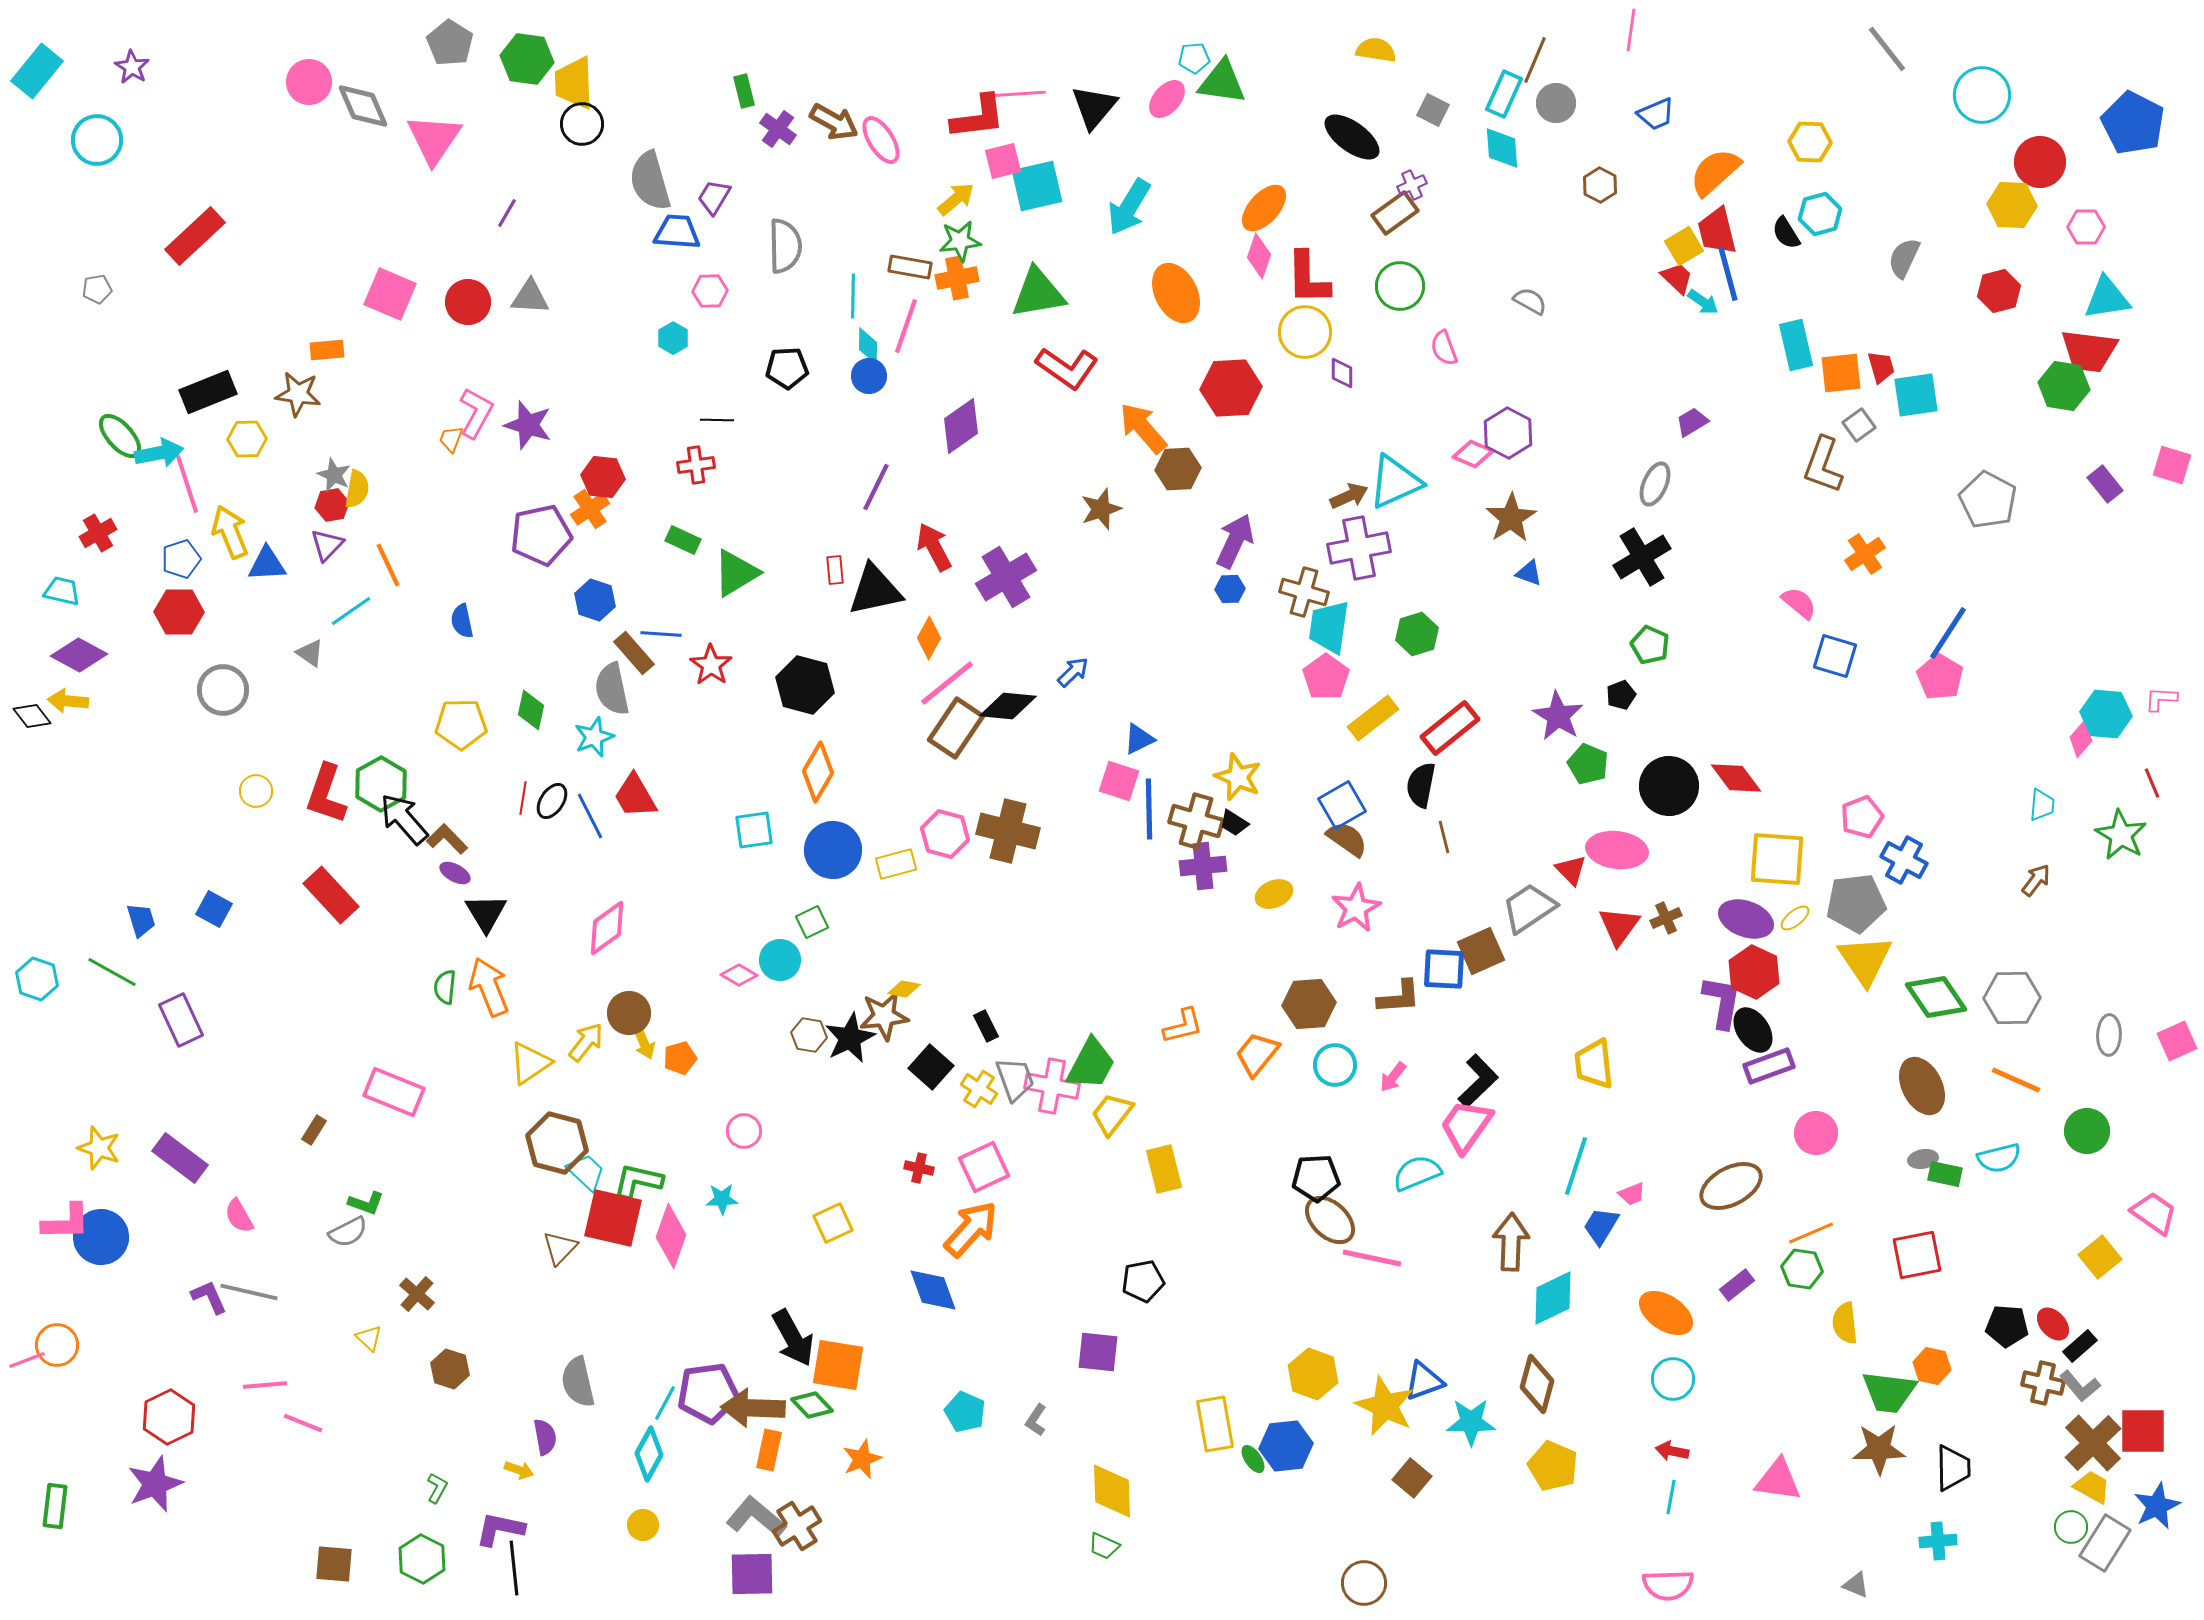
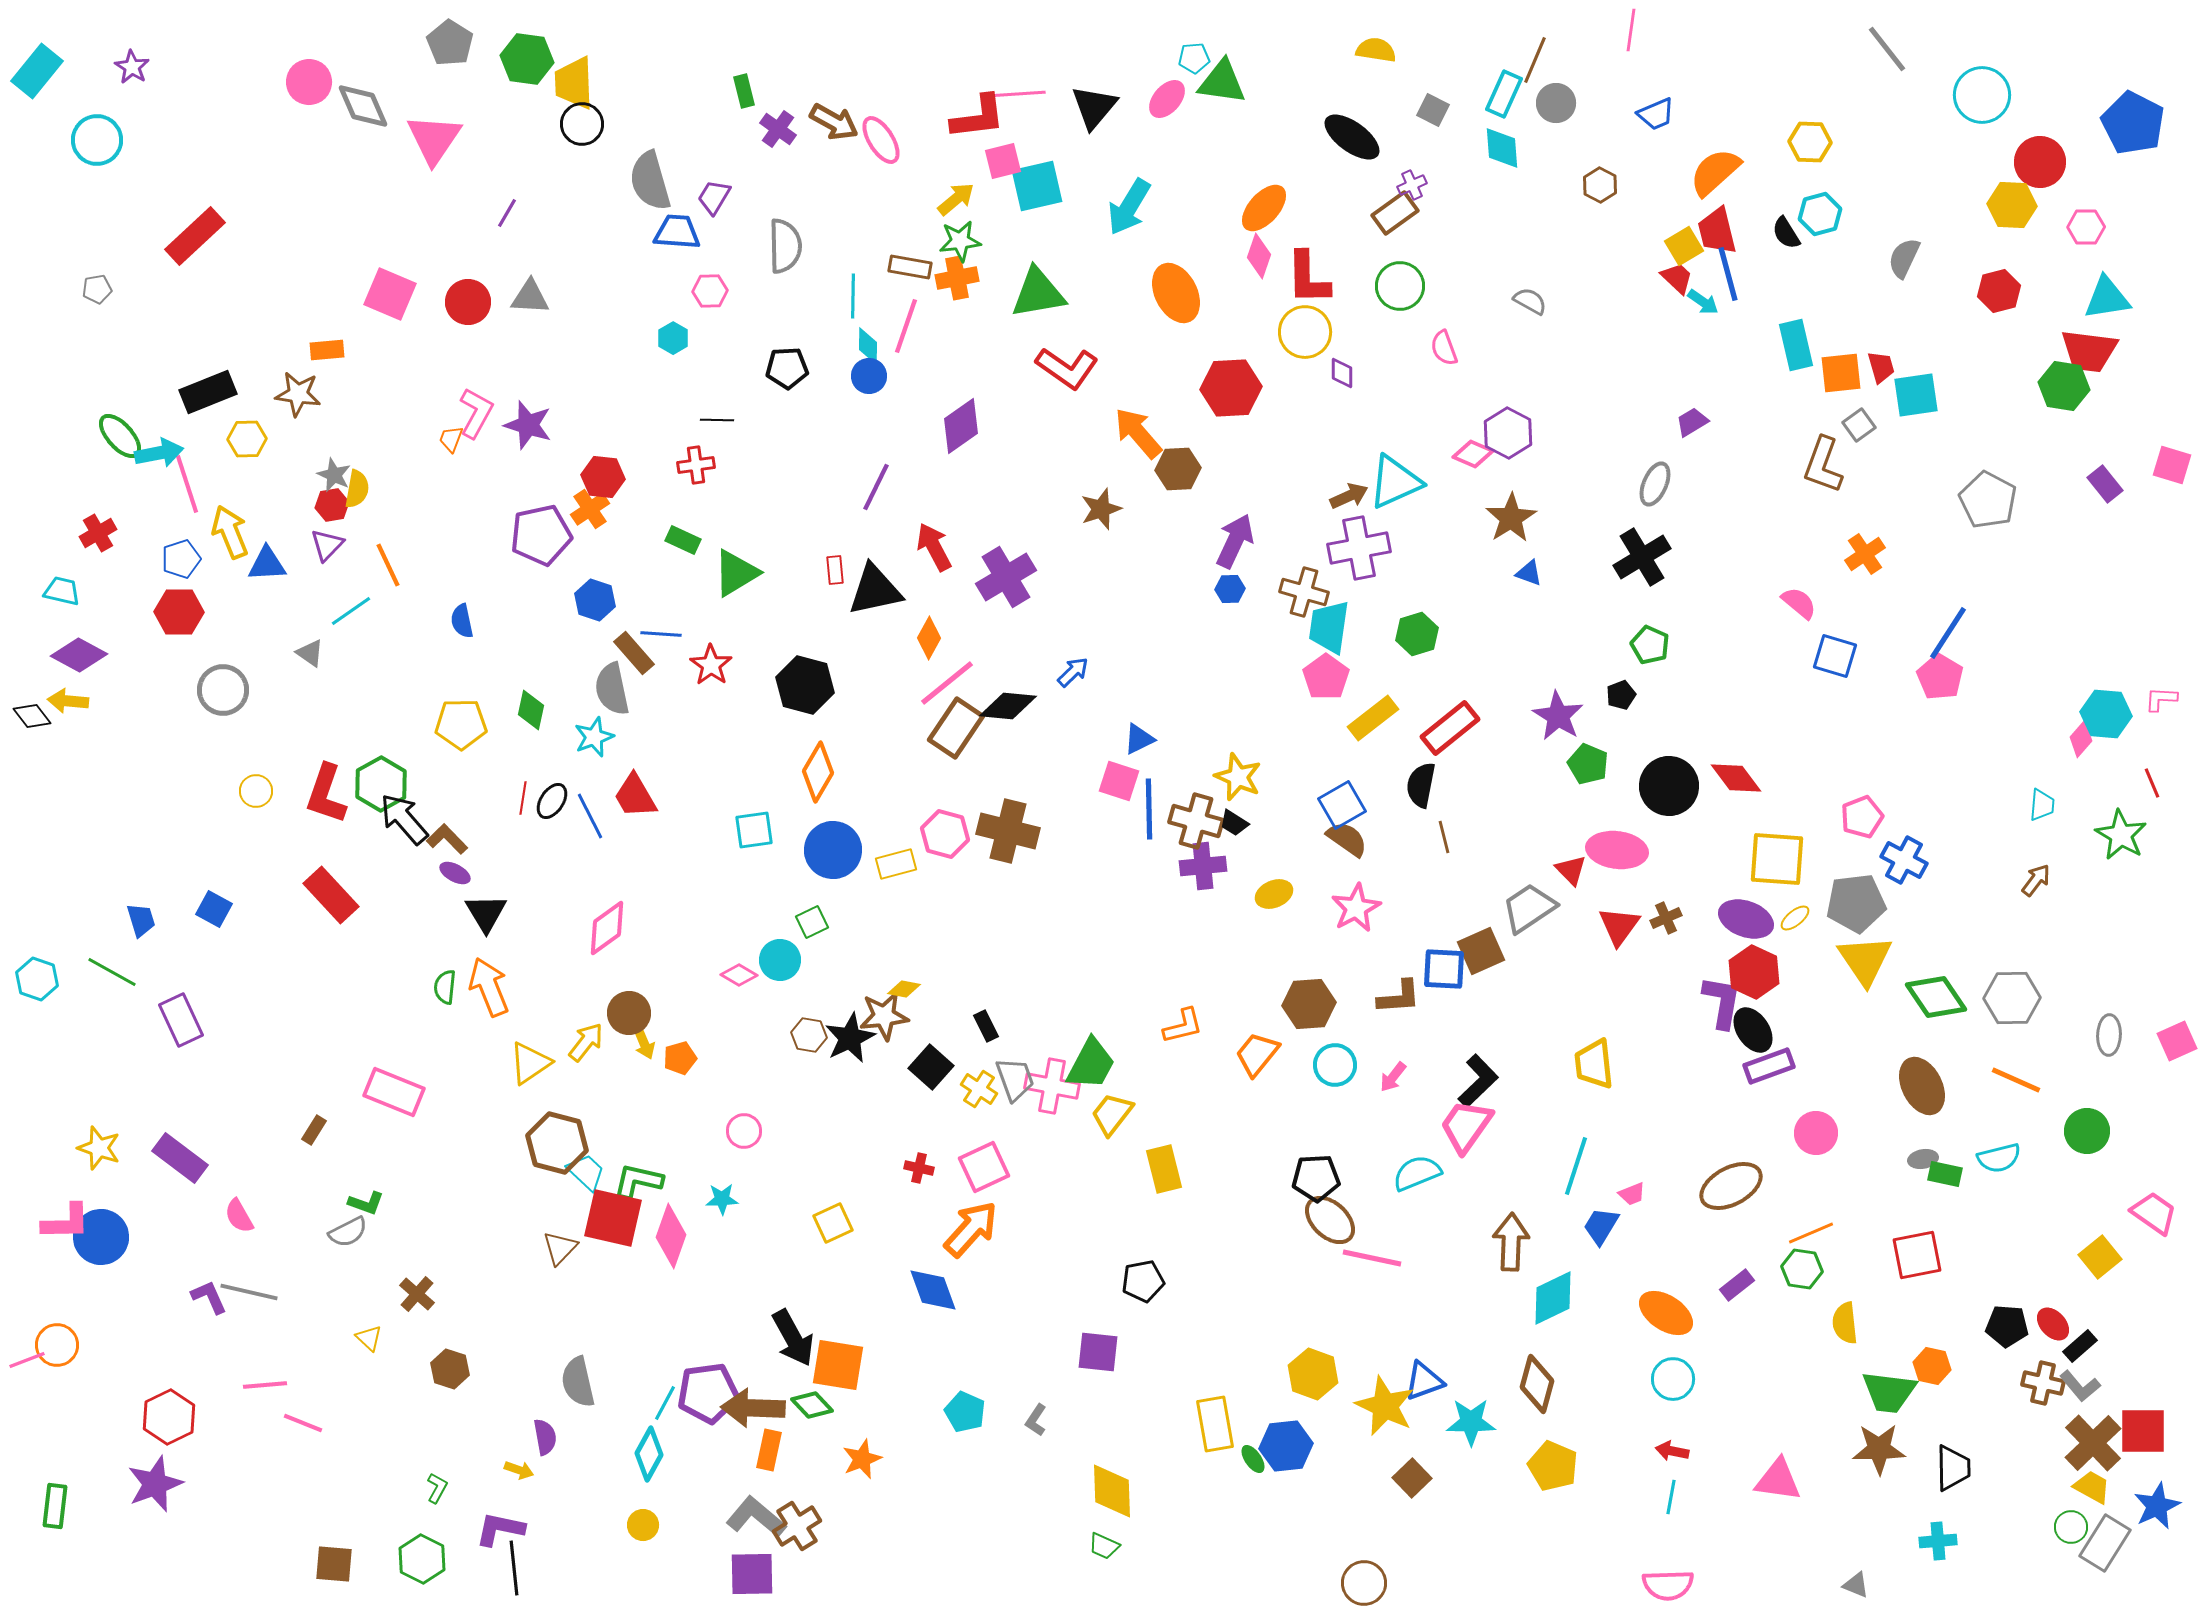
orange arrow at (1143, 428): moved 5 px left, 5 px down
brown square at (1412, 1478): rotated 6 degrees clockwise
